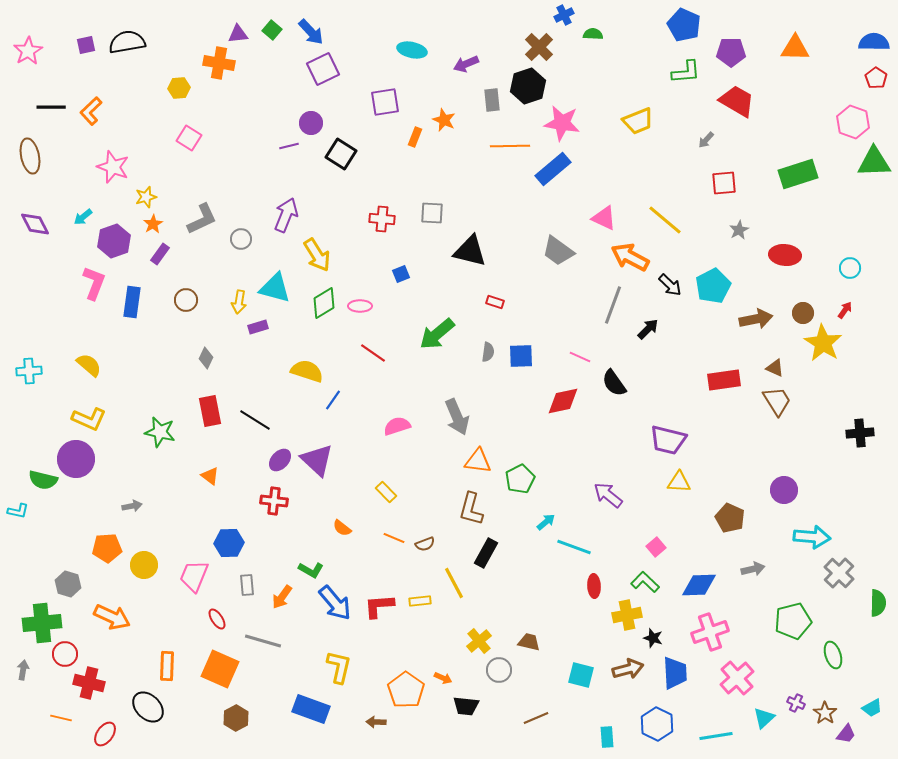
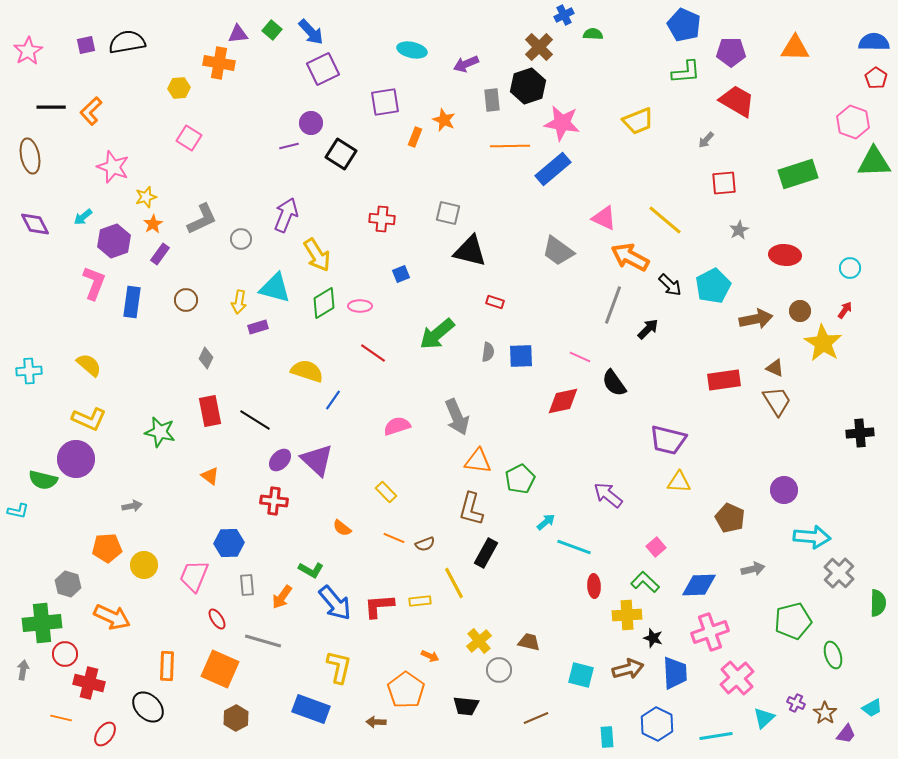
gray square at (432, 213): moved 16 px right; rotated 10 degrees clockwise
brown circle at (803, 313): moved 3 px left, 2 px up
yellow cross at (627, 615): rotated 8 degrees clockwise
orange arrow at (443, 678): moved 13 px left, 22 px up
